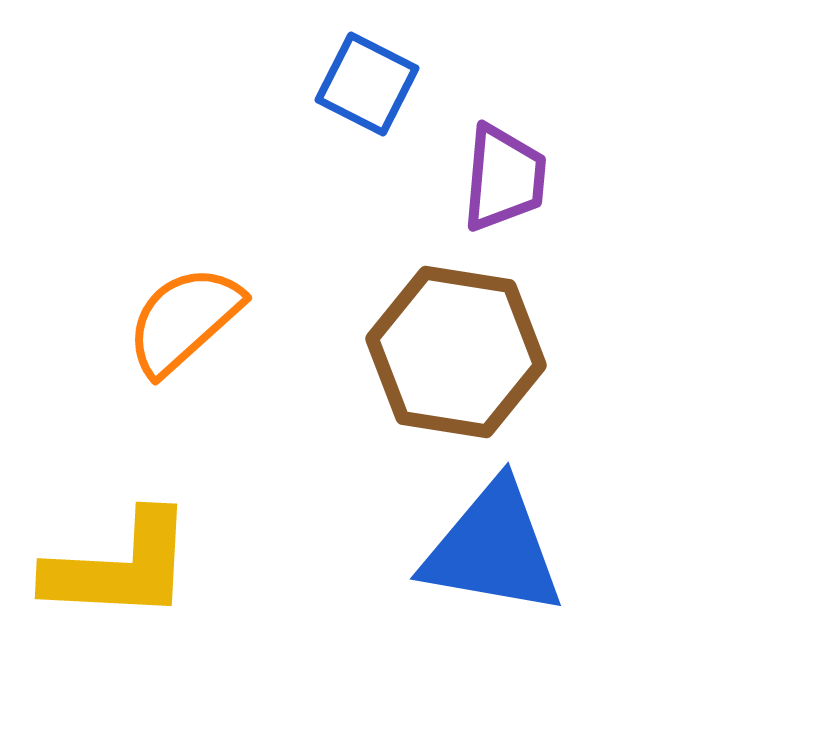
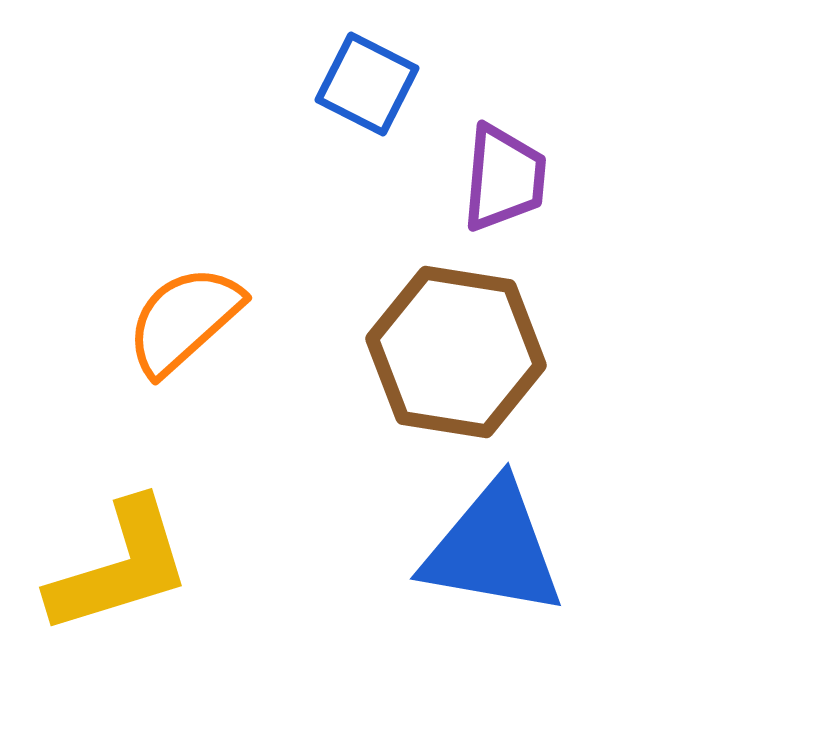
yellow L-shape: rotated 20 degrees counterclockwise
